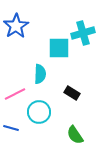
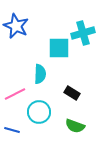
blue star: rotated 15 degrees counterclockwise
blue line: moved 1 px right, 2 px down
green semicircle: moved 9 px up; rotated 36 degrees counterclockwise
